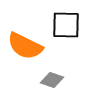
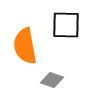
orange semicircle: rotated 54 degrees clockwise
